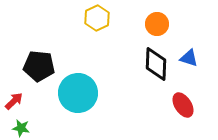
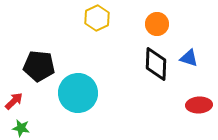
red ellipse: moved 16 px right; rotated 60 degrees counterclockwise
